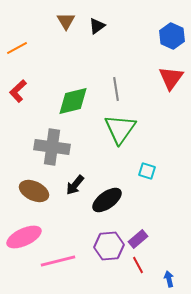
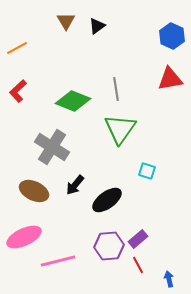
red triangle: moved 1 px left, 1 px down; rotated 44 degrees clockwise
green diamond: rotated 36 degrees clockwise
gray cross: rotated 24 degrees clockwise
